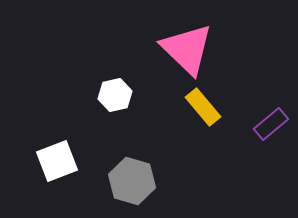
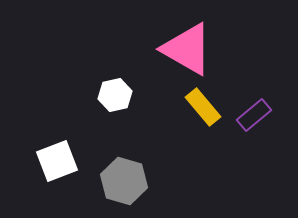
pink triangle: rotated 14 degrees counterclockwise
purple rectangle: moved 17 px left, 9 px up
gray hexagon: moved 8 px left
